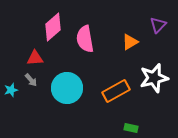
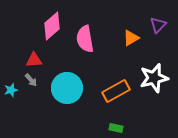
pink diamond: moved 1 px left, 1 px up
orange triangle: moved 1 px right, 4 px up
red triangle: moved 1 px left, 2 px down
green rectangle: moved 15 px left
